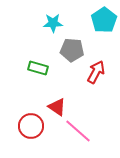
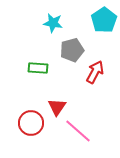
cyan star: rotated 12 degrees clockwise
gray pentagon: rotated 20 degrees counterclockwise
green rectangle: rotated 12 degrees counterclockwise
red arrow: moved 1 px left
red triangle: rotated 30 degrees clockwise
red circle: moved 3 px up
